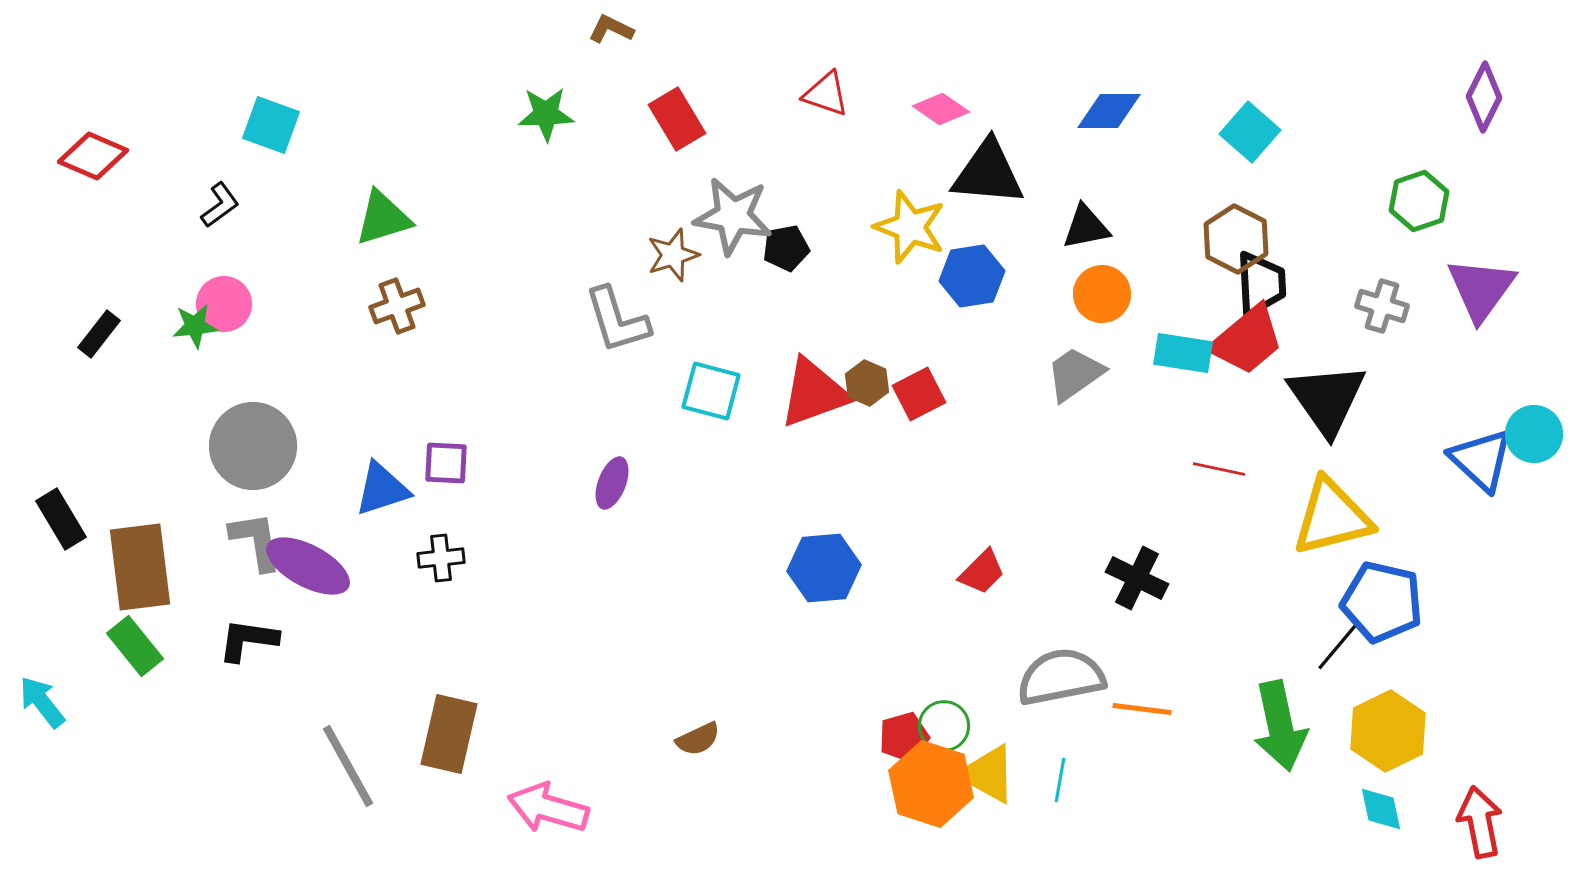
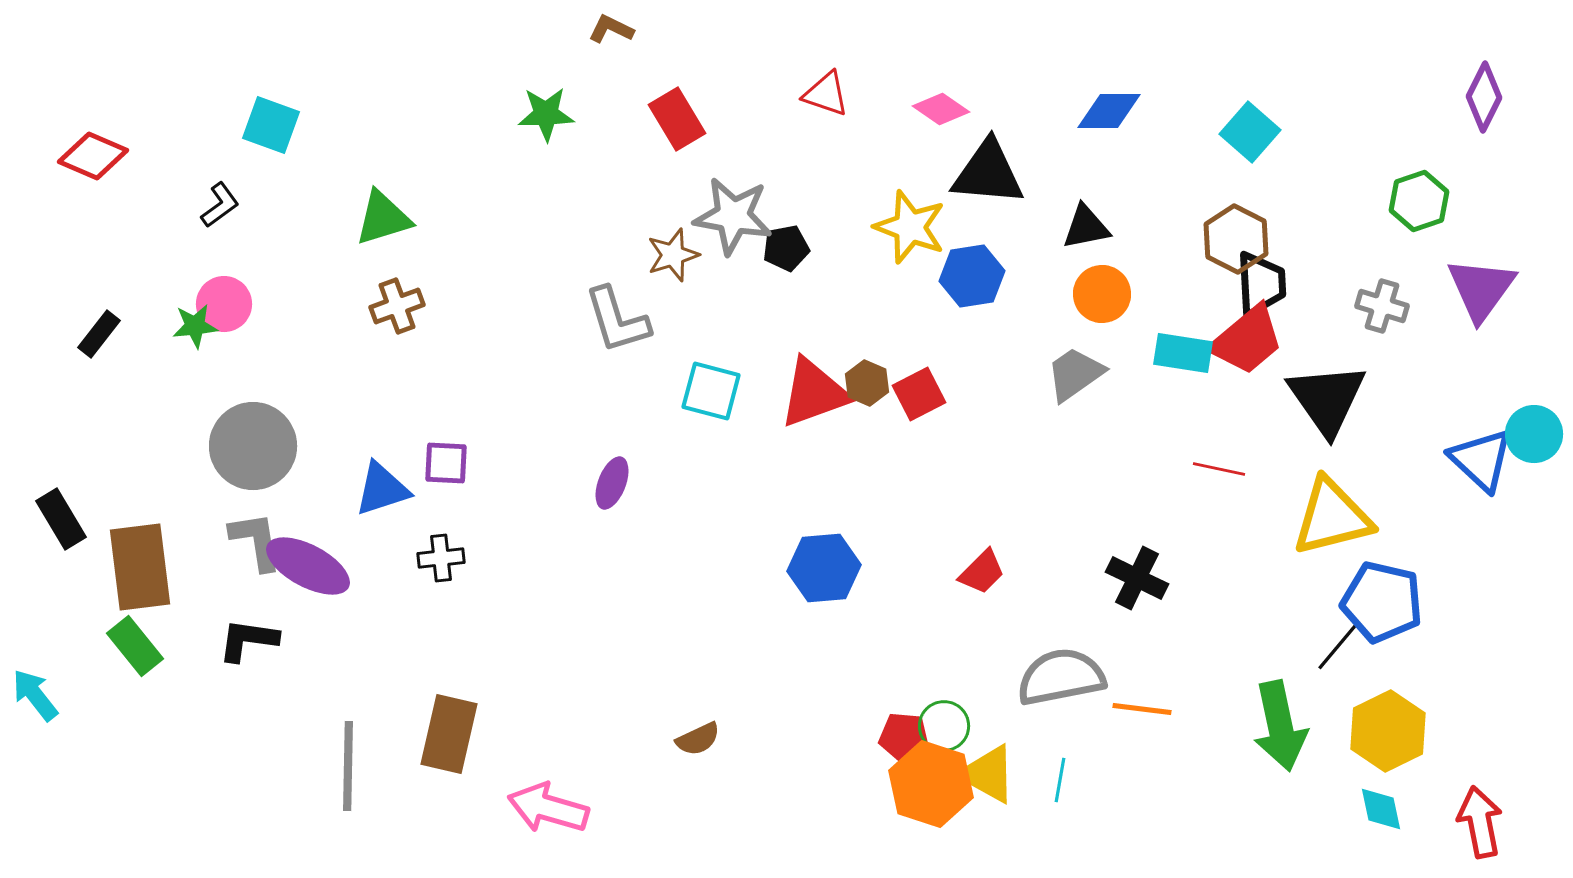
cyan arrow at (42, 702): moved 7 px left, 7 px up
red pentagon at (904, 737): rotated 21 degrees clockwise
gray line at (348, 766): rotated 30 degrees clockwise
